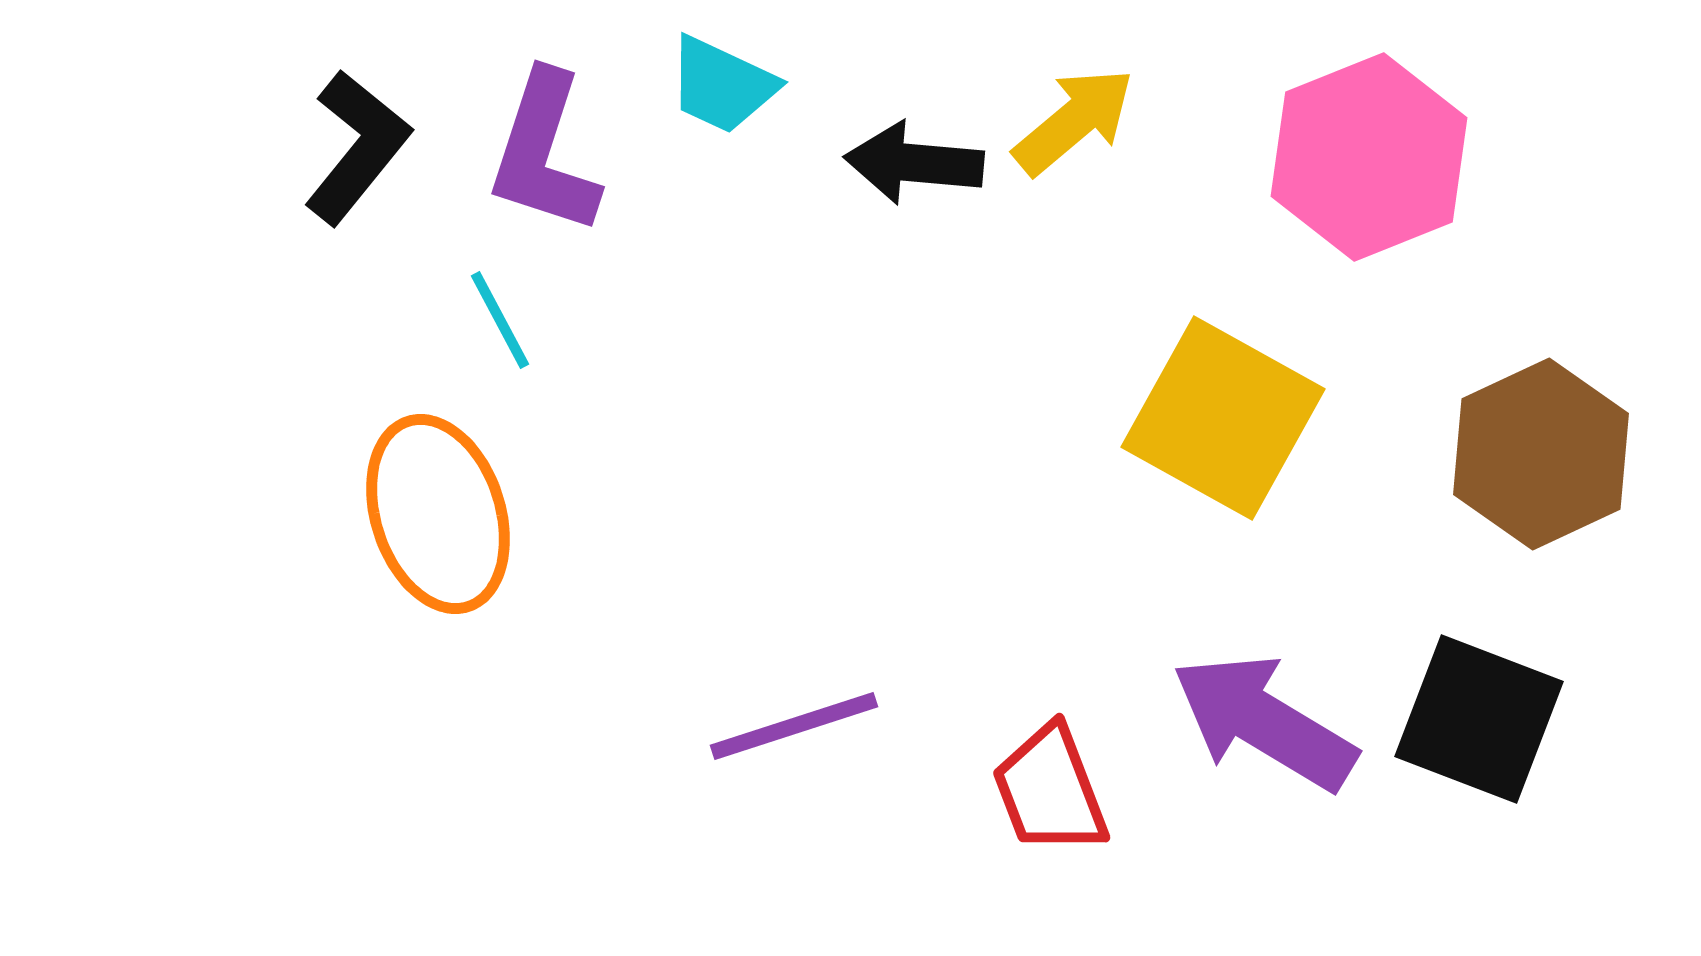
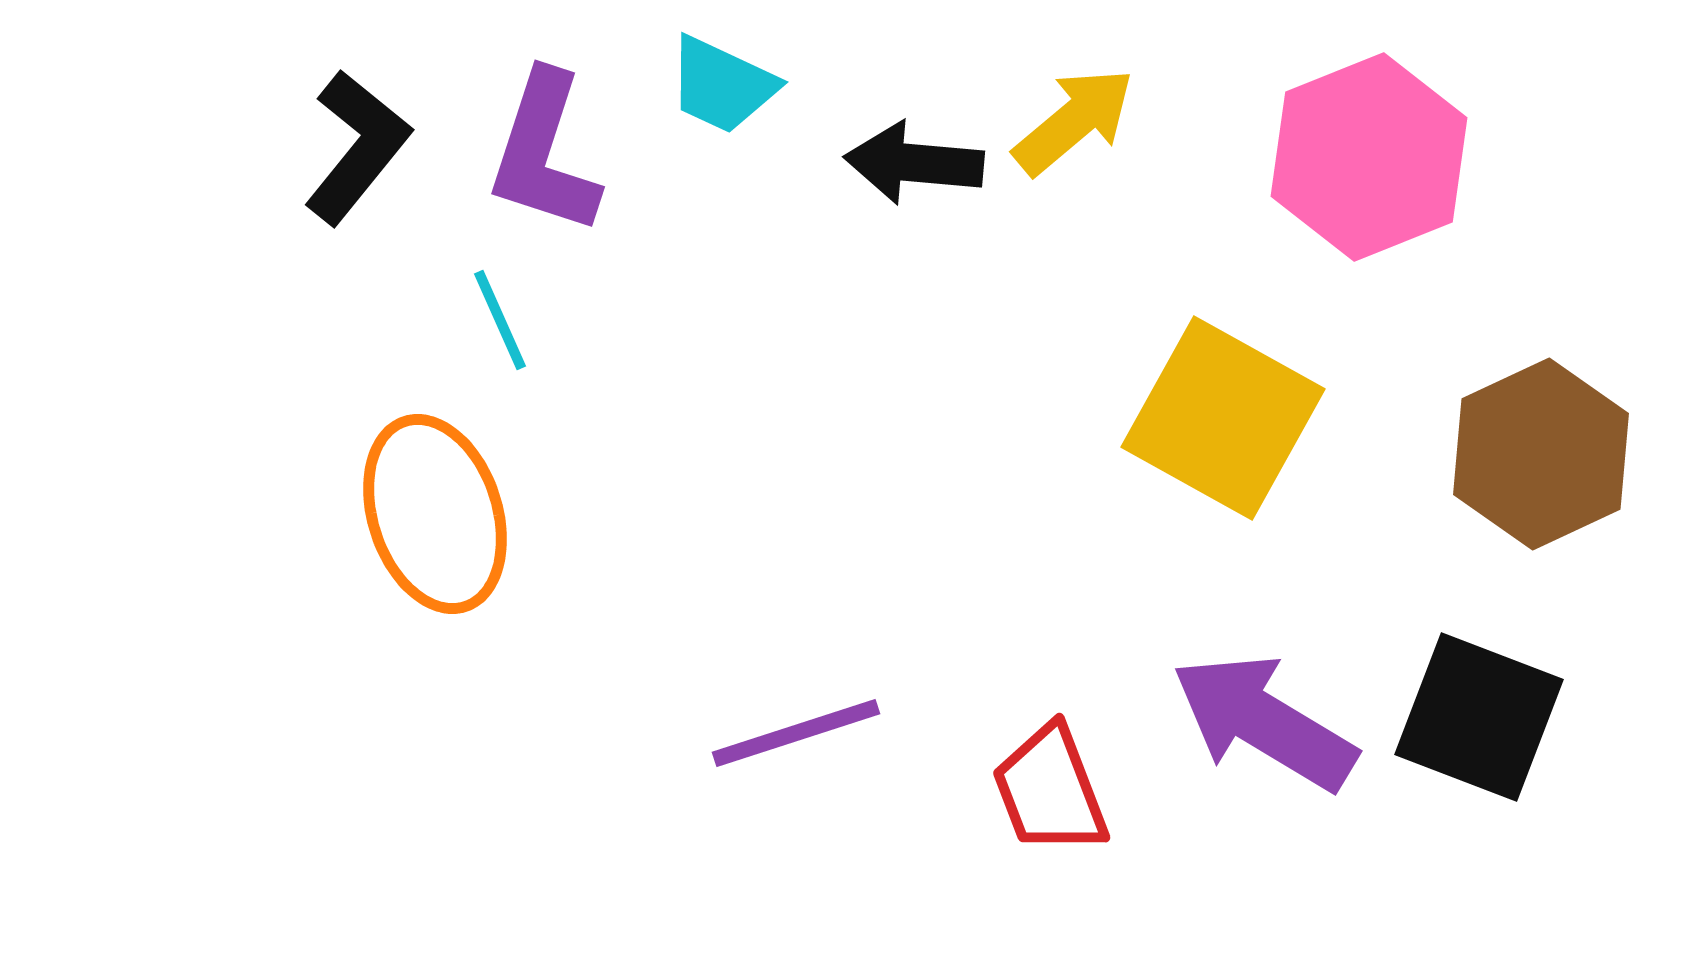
cyan line: rotated 4 degrees clockwise
orange ellipse: moved 3 px left
black square: moved 2 px up
purple line: moved 2 px right, 7 px down
